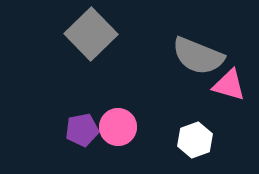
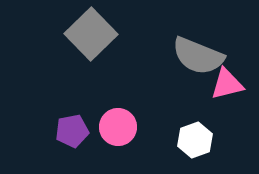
pink triangle: moved 2 px left, 1 px up; rotated 30 degrees counterclockwise
purple pentagon: moved 10 px left, 1 px down
